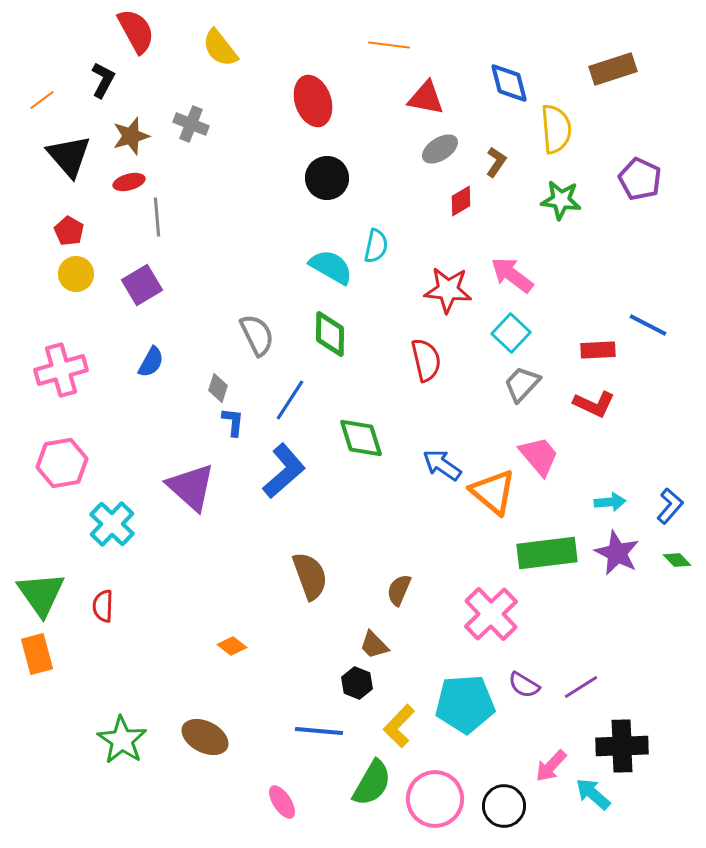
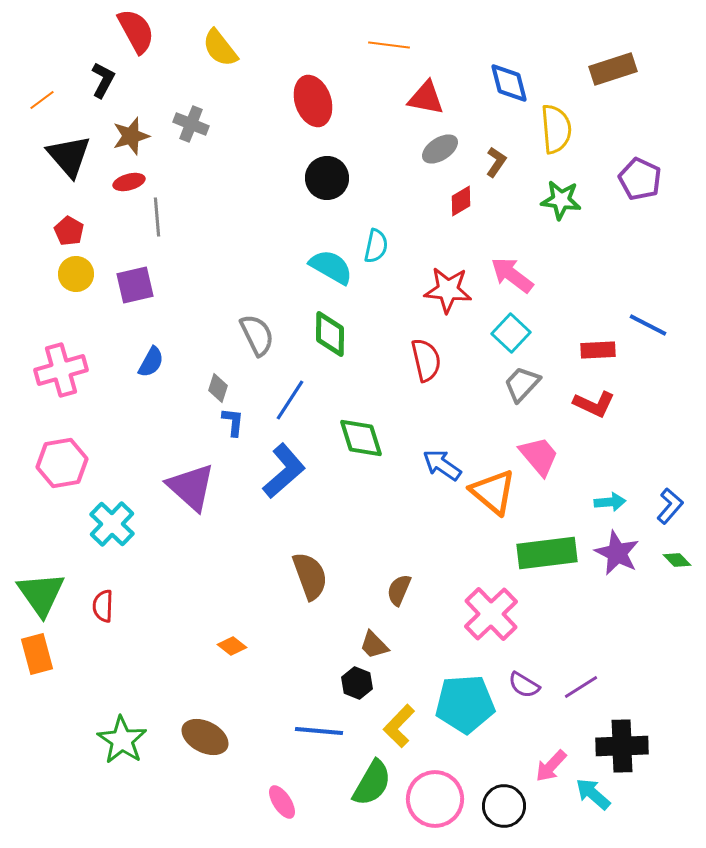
purple square at (142, 285): moved 7 px left; rotated 18 degrees clockwise
